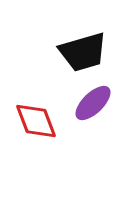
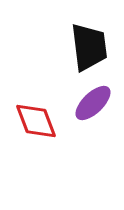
black trapezoid: moved 6 px right, 5 px up; rotated 81 degrees counterclockwise
